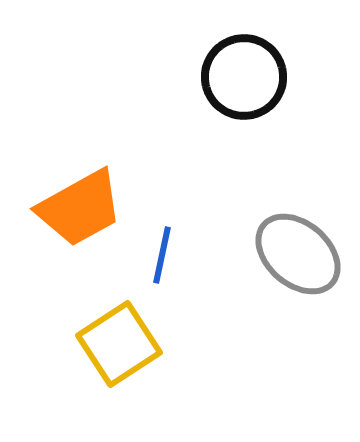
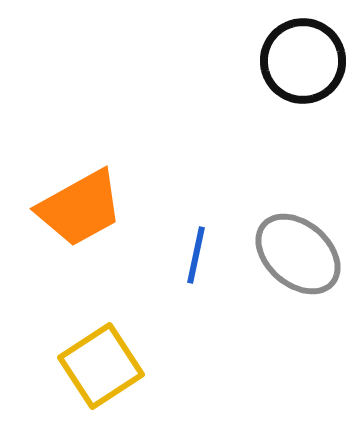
black circle: moved 59 px right, 16 px up
blue line: moved 34 px right
yellow square: moved 18 px left, 22 px down
